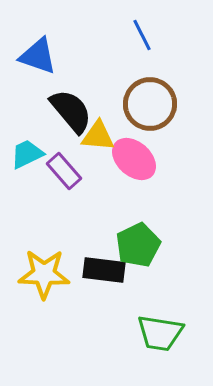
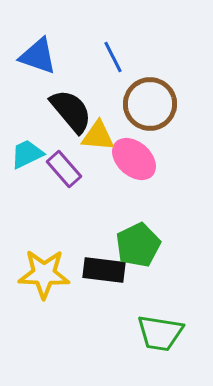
blue line: moved 29 px left, 22 px down
purple rectangle: moved 2 px up
